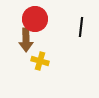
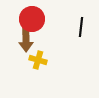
red circle: moved 3 px left
yellow cross: moved 2 px left, 1 px up
